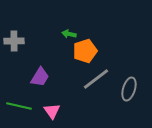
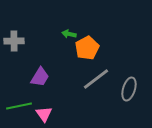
orange pentagon: moved 2 px right, 3 px up; rotated 10 degrees counterclockwise
green line: rotated 25 degrees counterclockwise
pink triangle: moved 8 px left, 3 px down
